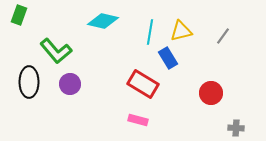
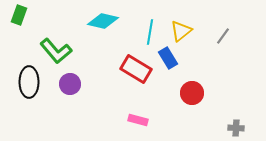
yellow triangle: rotated 25 degrees counterclockwise
red rectangle: moved 7 px left, 15 px up
red circle: moved 19 px left
